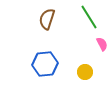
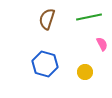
green line: rotated 70 degrees counterclockwise
blue hexagon: rotated 20 degrees clockwise
